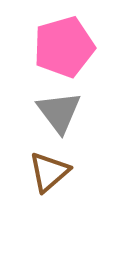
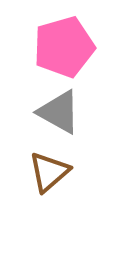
gray triangle: rotated 24 degrees counterclockwise
